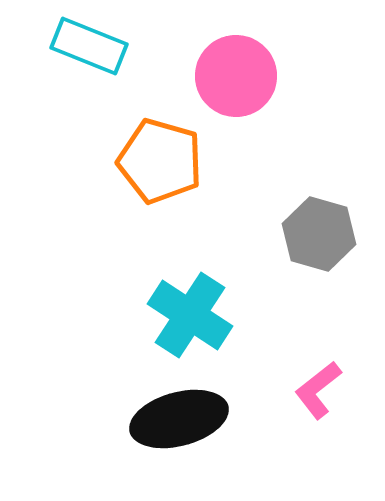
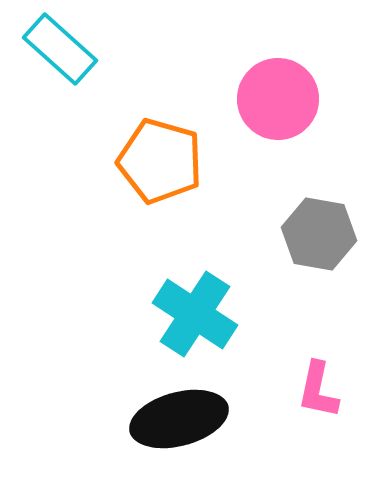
cyan rectangle: moved 29 px left, 3 px down; rotated 20 degrees clockwise
pink circle: moved 42 px right, 23 px down
gray hexagon: rotated 6 degrees counterclockwise
cyan cross: moved 5 px right, 1 px up
pink L-shape: rotated 40 degrees counterclockwise
